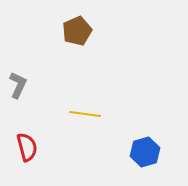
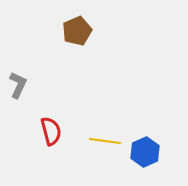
yellow line: moved 20 px right, 27 px down
red semicircle: moved 24 px right, 16 px up
blue hexagon: rotated 8 degrees counterclockwise
